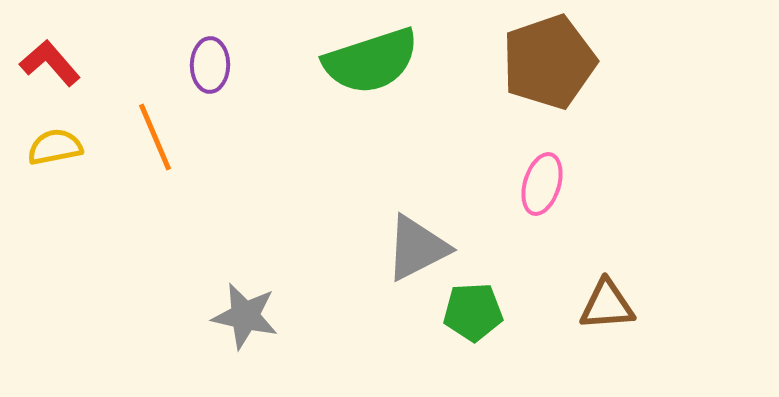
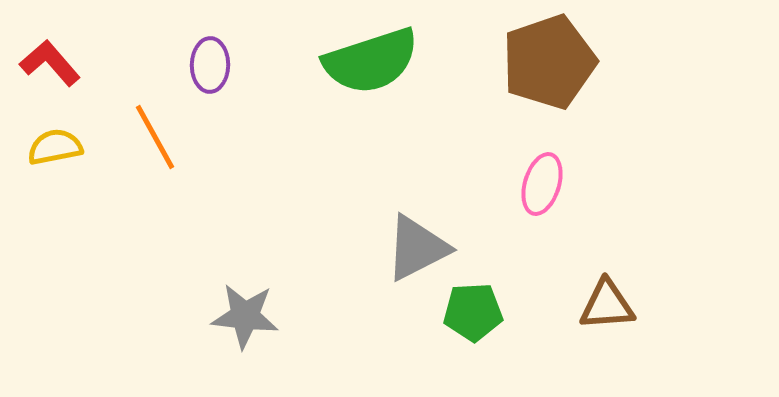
orange line: rotated 6 degrees counterclockwise
gray star: rotated 6 degrees counterclockwise
